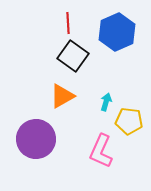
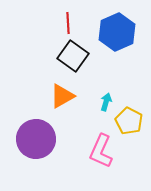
yellow pentagon: rotated 20 degrees clockwise
